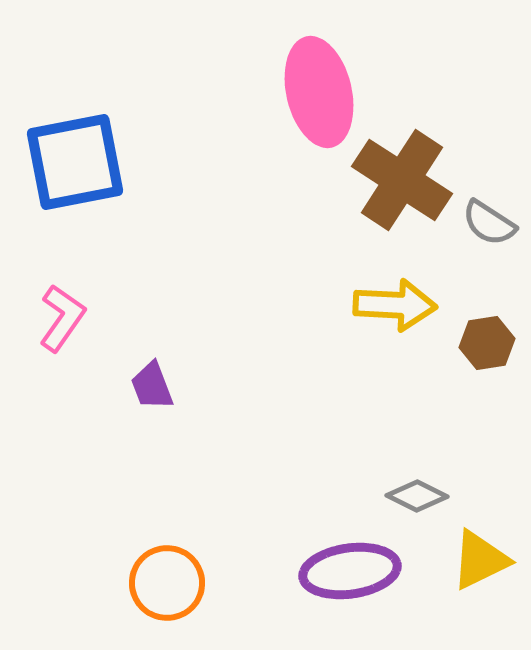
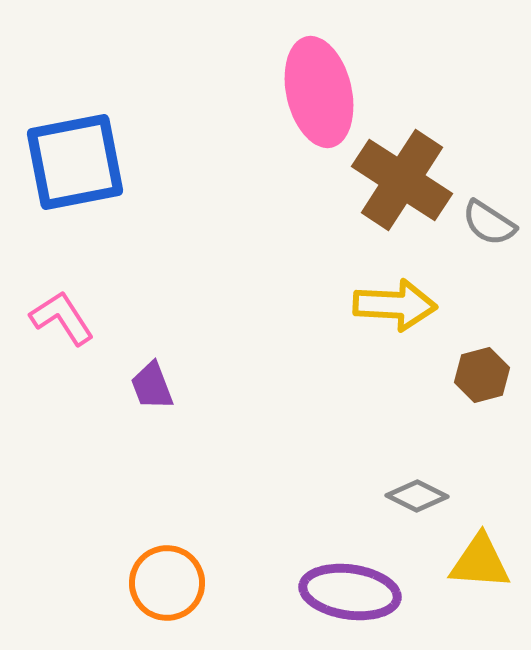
pink L-shape: rotated 68 degrees counterclockwise
brown hexagon: moved 5 px left, 32 px down; rotated 6 degrees counterclockwise
yellow triangle: moved 2 px down; rotated 30 degrees clockwise
purple ellipse: moved 21 px down; rotated 16 degrees clockwise
